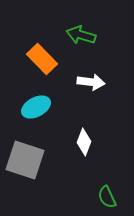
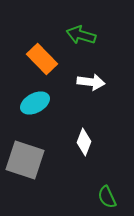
cyan ellipse: moved 1 px left, 4 px up
